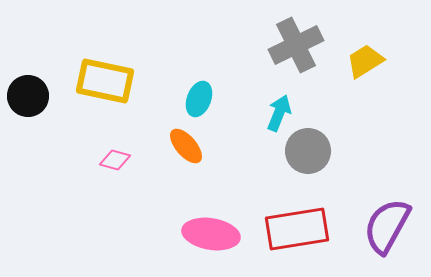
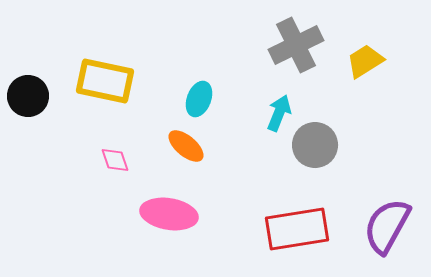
orange ellipse: rotated 9 degrees counterclockwise
gray circle: moved 7 px right, 6 px up
pink diamond: rotated 56 degrees clockwise
pink ellipse: moved 42 px left, 20 px up
